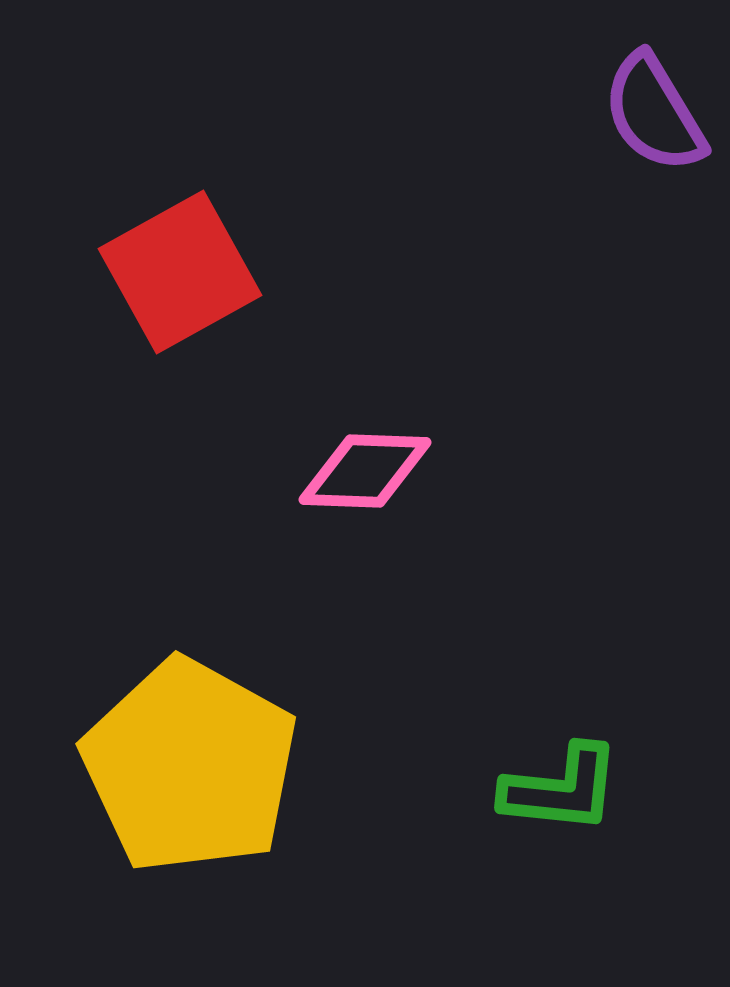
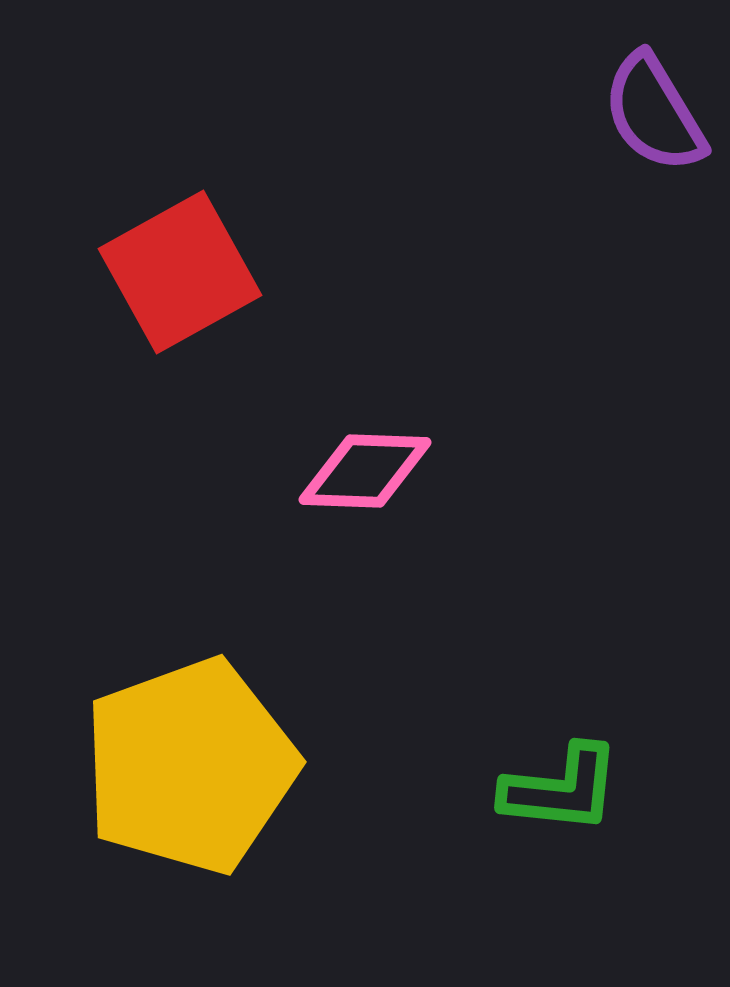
yellow pentagon: rotated 23 degrees clockwise
